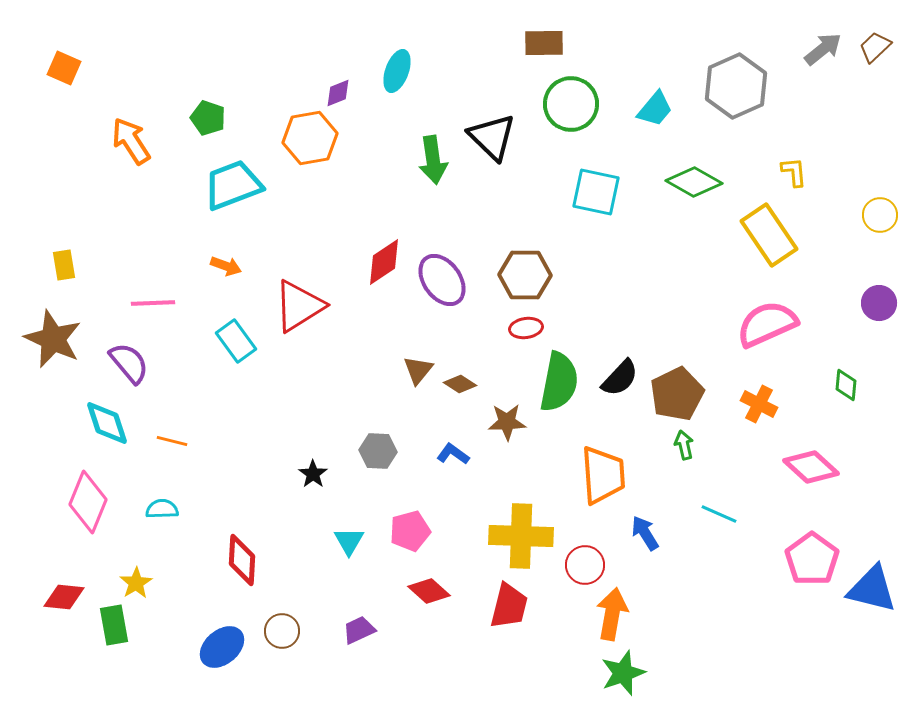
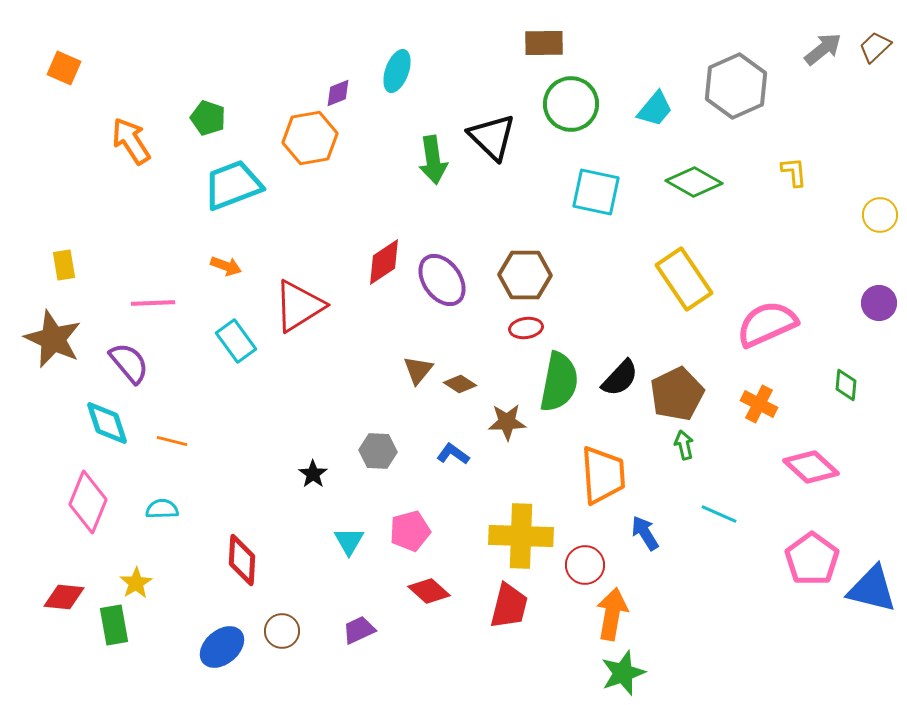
yellow rectangle at (769, 235): moved 85 px left, 44 px down
